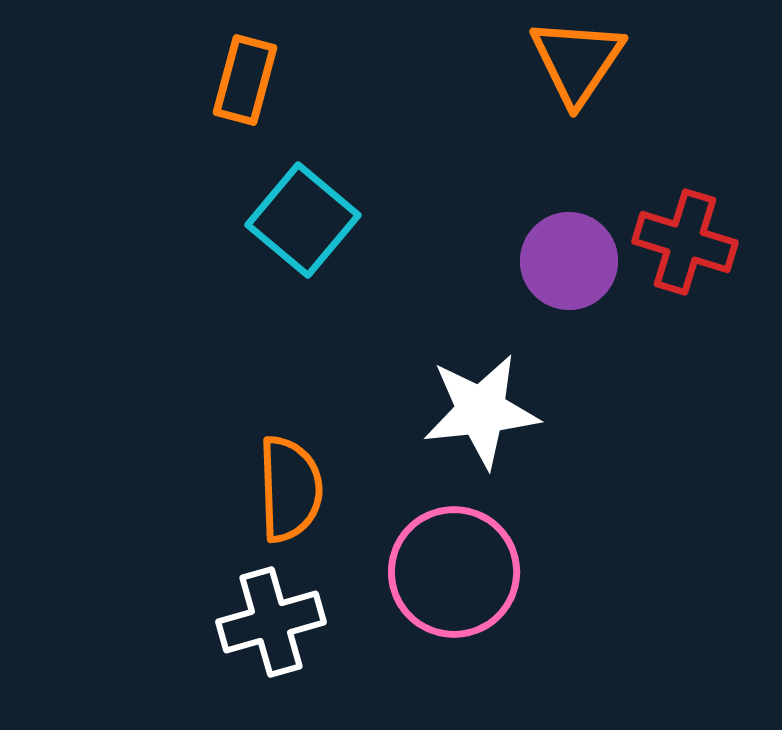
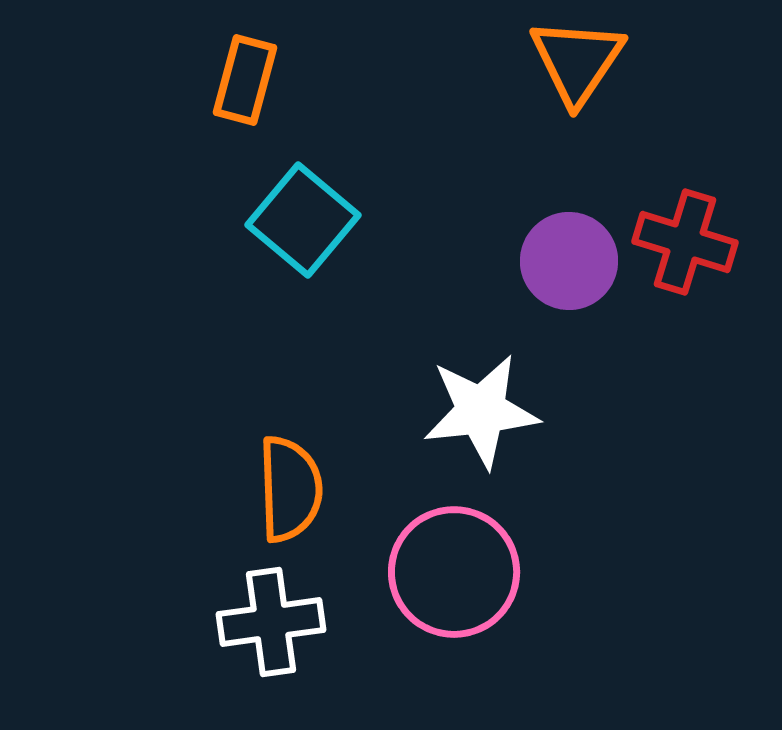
white cross: rotated 8 degrees clockwise
